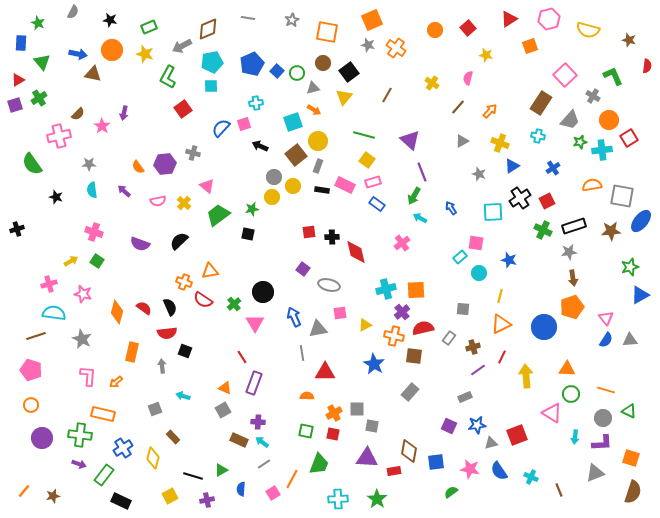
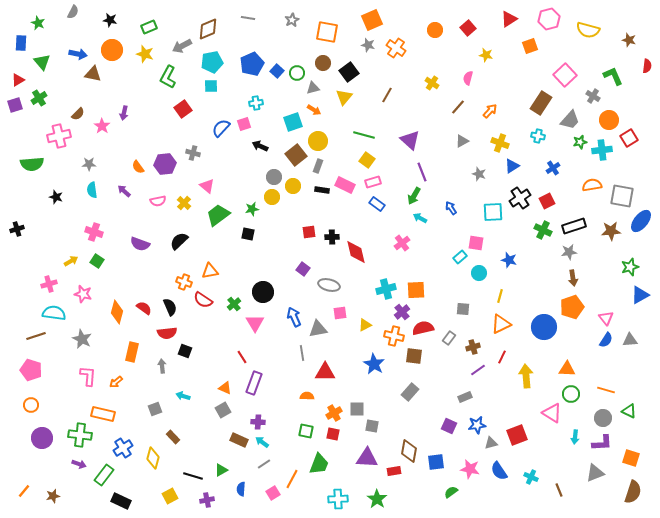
green semicircle at (32, 164): rotated 60 degrees counterclockwise
